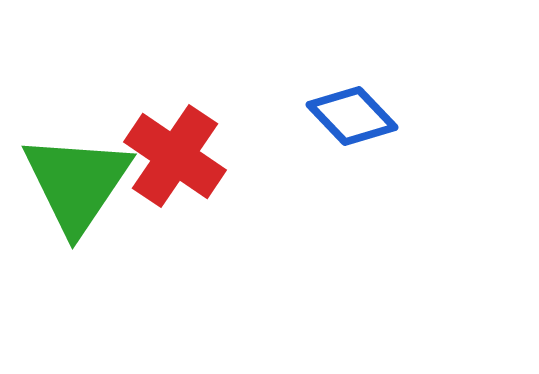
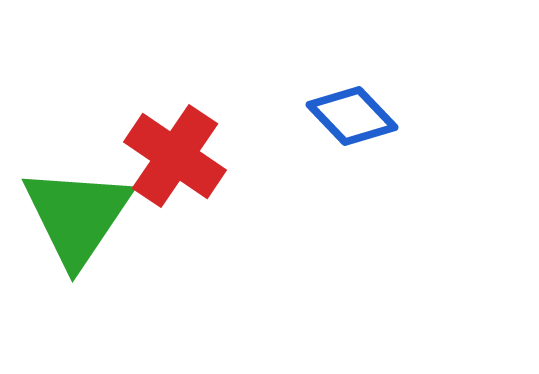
green triangle: moved 33 px down
